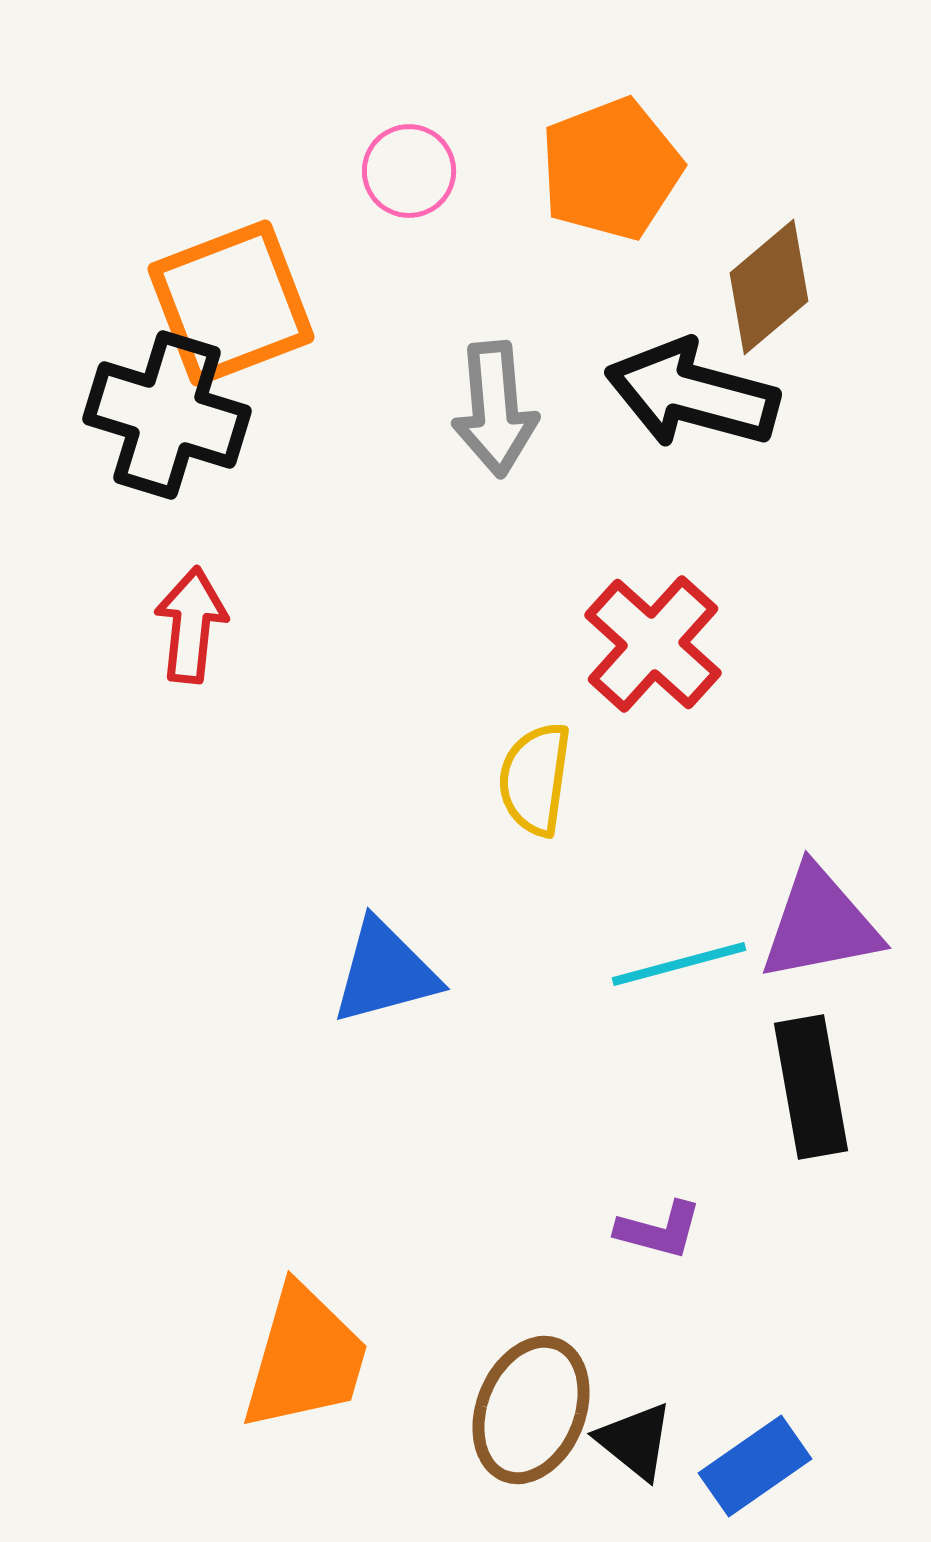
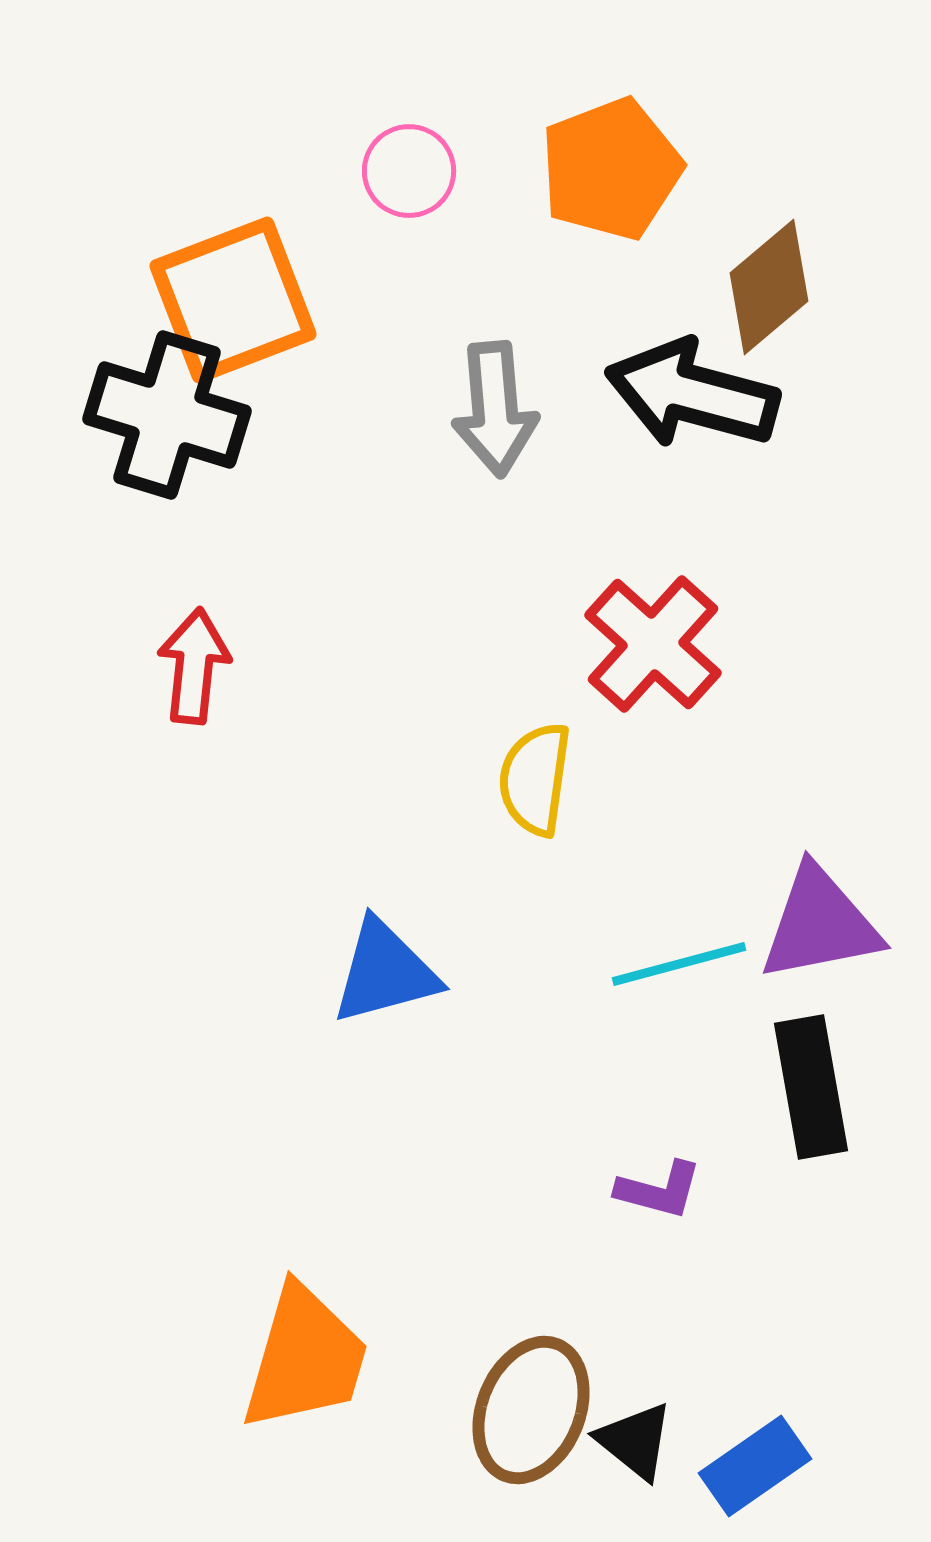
orange square: moved 2 px right, 3 px up
red arrow: moved 3 px right, 41 px down
purple L-shape: moved 40 px up
